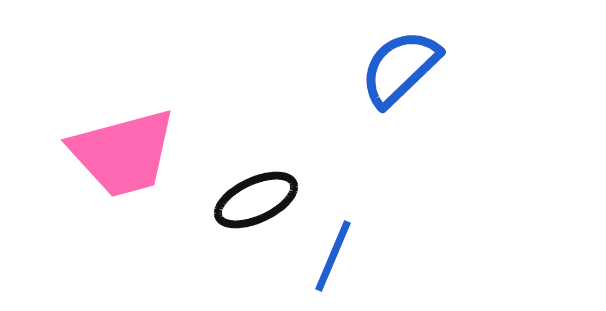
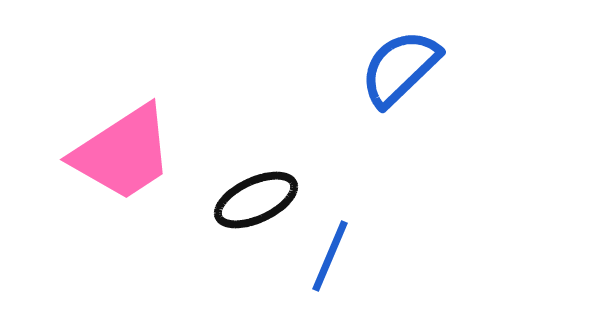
pink trapezoid: rotated 18 degrees counterclockwise
blue line: moved 3 px left
